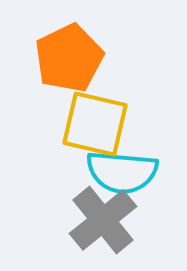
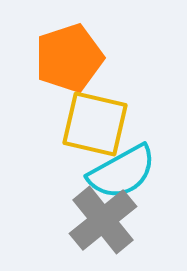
orange pentagon: rotated 8 degrees clockwise
cyan semicircle: rotated 34 degrees counterclockwise
